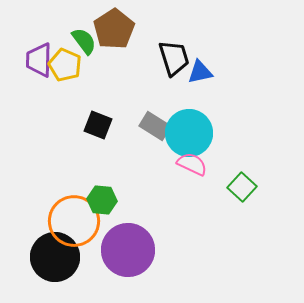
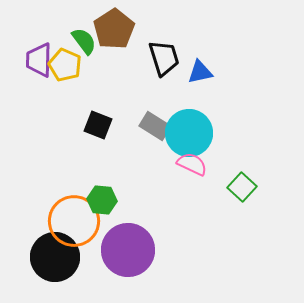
black trapezoid: moved 10 px left
